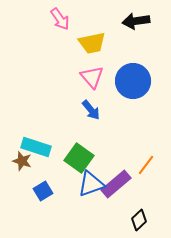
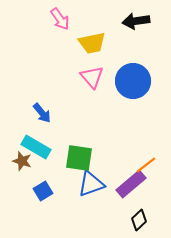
blue arrow: moved 49 px left, 3 px down
cyan rectangle: rotated 12 degrees clockwise
green square: rotated 28 degrees counterclockwise
orange line: rotated 15 degrees clockwise
purple rectangle: moved 15 px right
